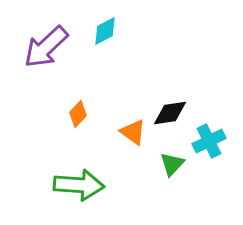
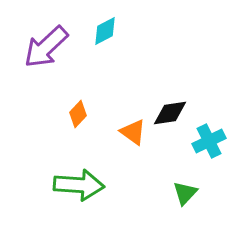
green triangle: moved 13 px right, 29 px down
